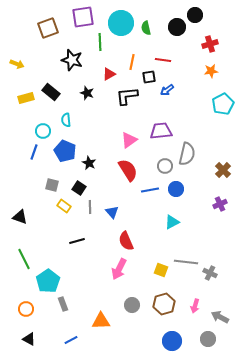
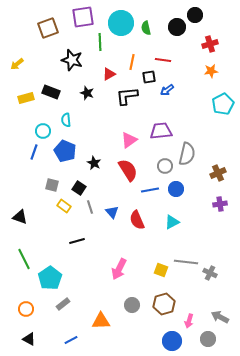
yellow arrow at (17, 64): rotated 120 degrees clockwise
black rectangle at (51, 92): rotated 18 degrees counterclockwise
black star at (89, 163): moved 5 px right
brown cross at (223, 170): moved 5 px left, 3 px down; rotated 21 degrees clockwise
purple cross at (220, 204): rotated 16 degrees clockwise
gray line at (90, 207): rotated 16 degrees counterclockwise
red semicircle at (126, 241): moved 11 px right, 21 px up
cyan pentagon at (48, 281): moved 2 px right, 3 px up
gray rectangle at (63, 304): rotated 72 degrees clockwise
pink arrow at (195, 306): moved 6 px left, 15 px down
